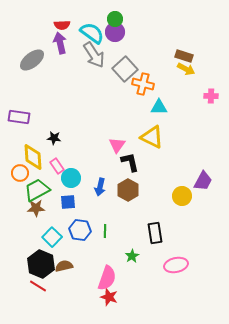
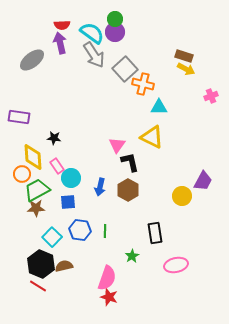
pink cross: rotated 24 degrees counterclockwise
orange circle: moved 2 px right, 1 px down
